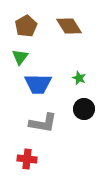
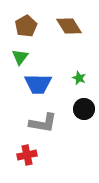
red cross: moved 4 px up; rotated 18 degrees counterclockwise
